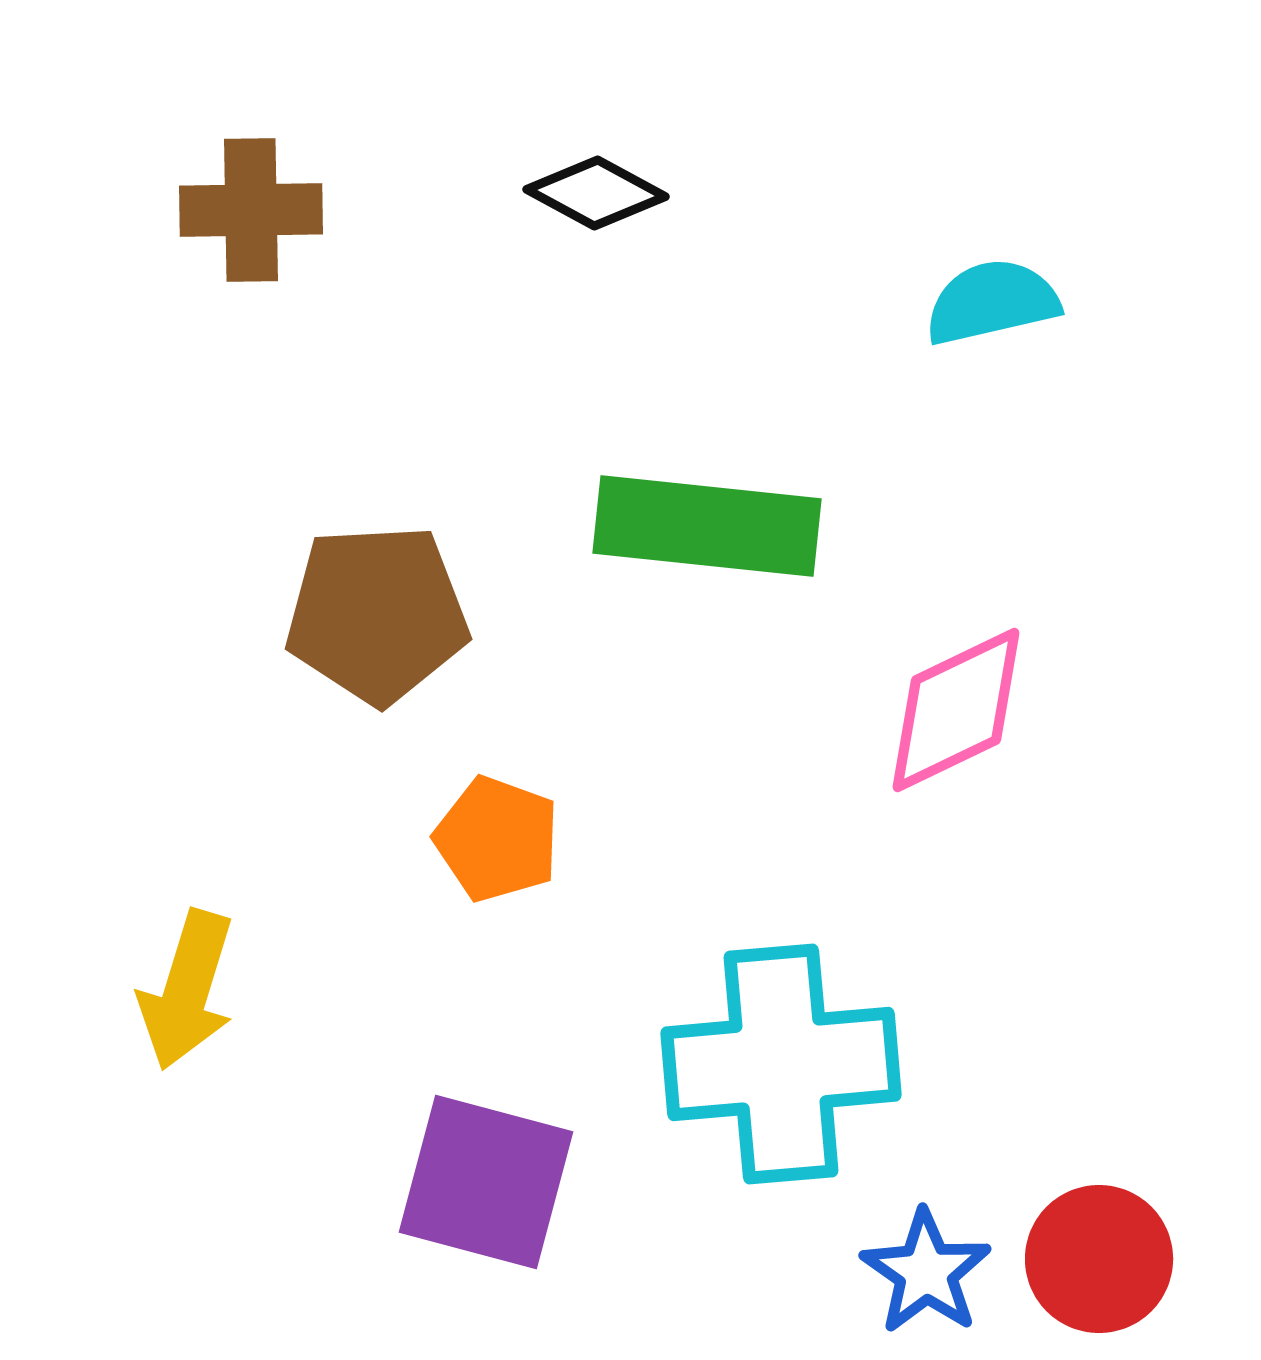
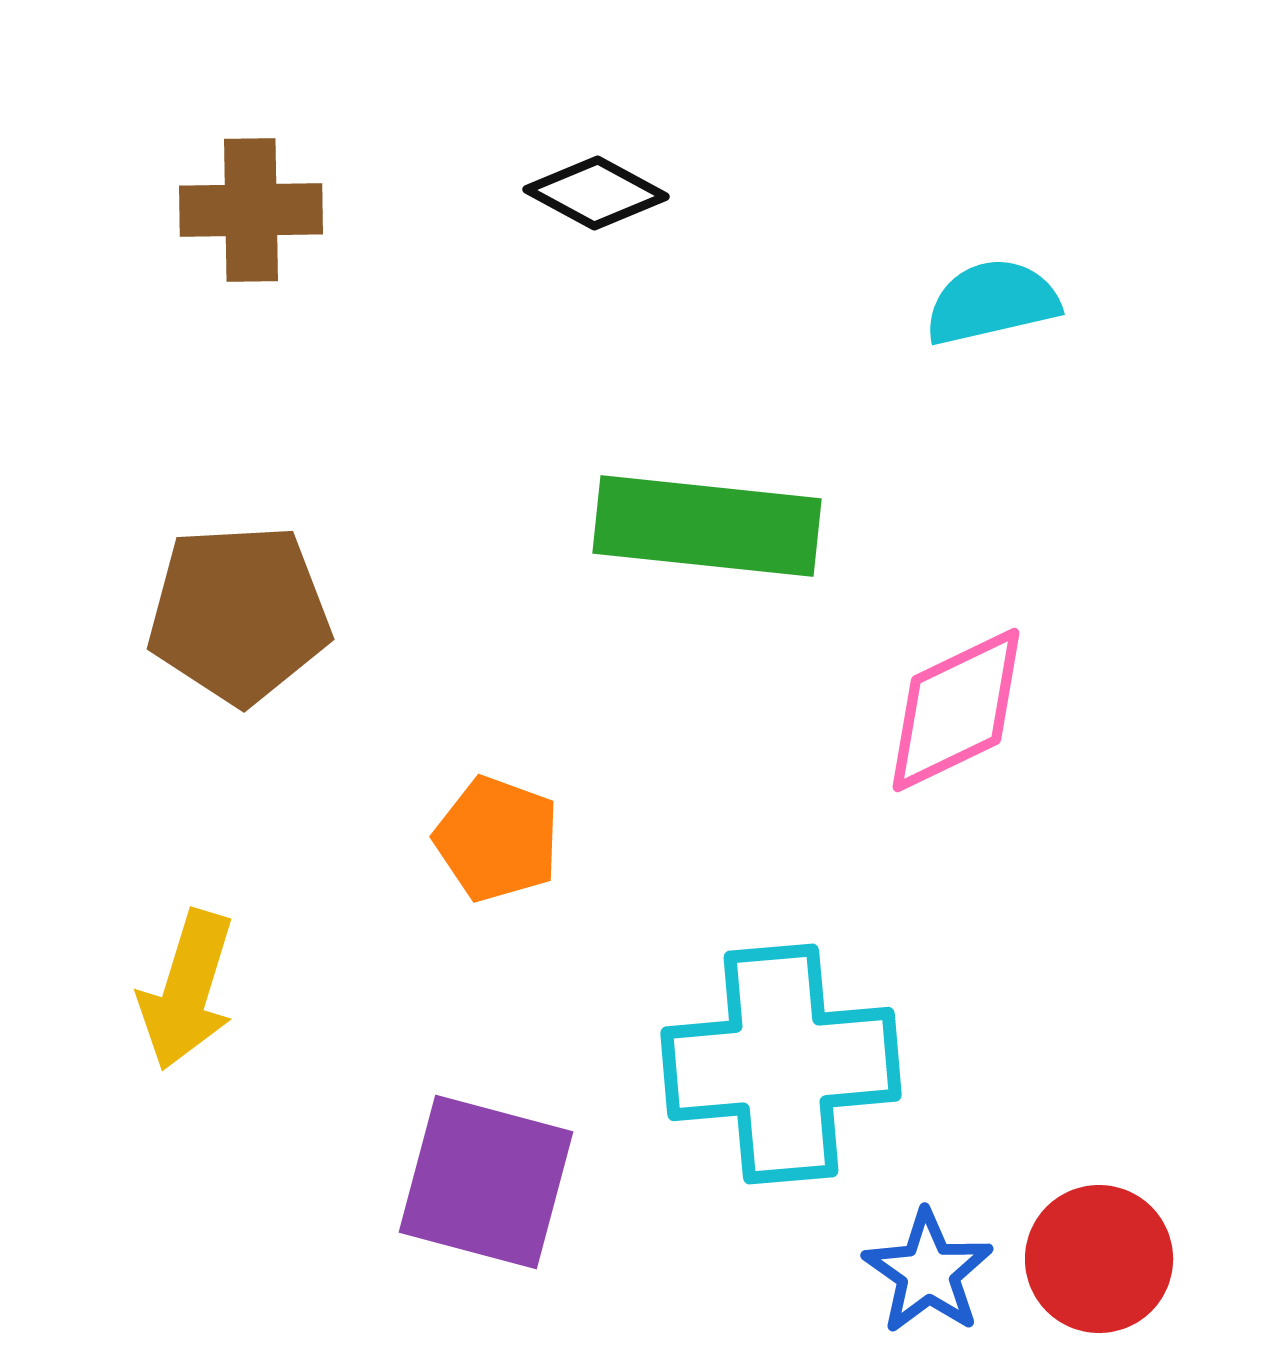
brown pentagon: moved 138 px left
blue star: moved 2 px right
